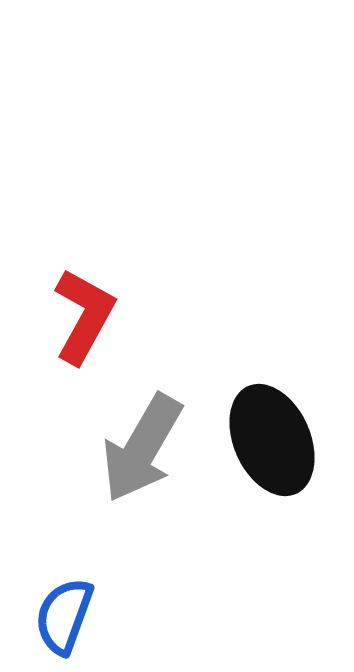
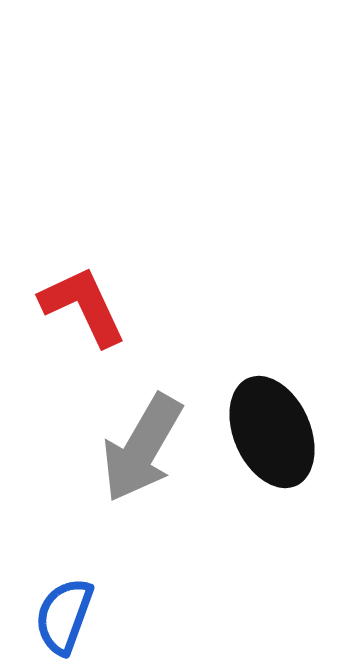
red L-shape: moved 1 px left, 10 px up; rotated 54 degrees counterclockwise
black ellipse: moved 8 px up
